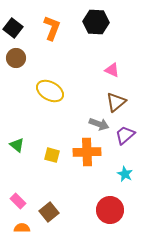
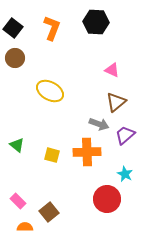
brown circle: moved 1 px left
red circle: moved 3 px left, 11 px up
orange semicircle: moved 3 px right, 1 px up
